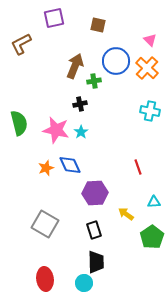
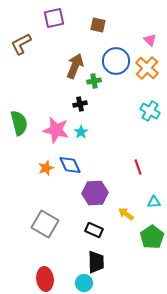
cyan cross: rotated 18 degrees clockwise
black rectangle: rotated 48 degrees counterclockwise
